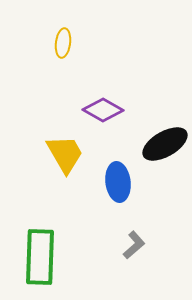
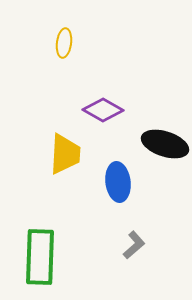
yellow ellipse: moved 1 px right
black ellipse: rotated 48 degrees clockwise
yellow trapezoid: rotated 33 degrees clockwise
